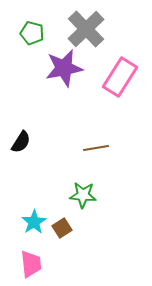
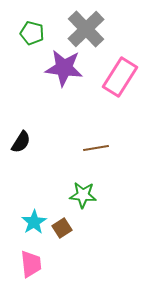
purple star: rotated 18 degrees clockwise
